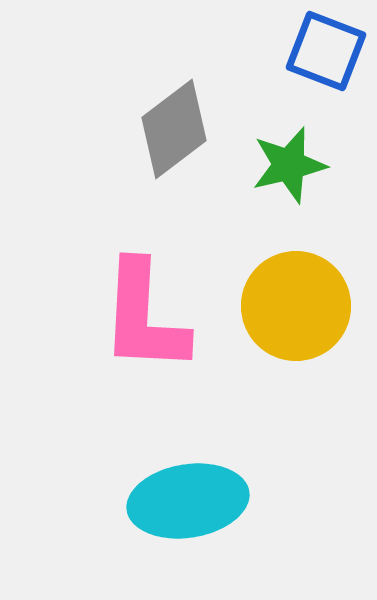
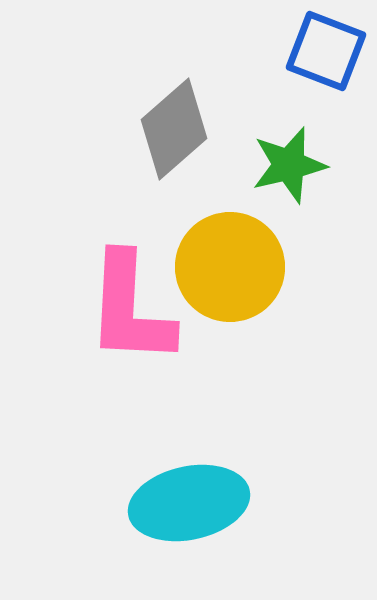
gray diamond: rotated 4 degrees counterclockwise
yellow circle: moved 66 px left, 39 px up
pink L-shape: moved 14 px left, 8 px up
cyan ellipse: moved 1 px right, 2 px down; rotated 3 degrees counterclockwise
